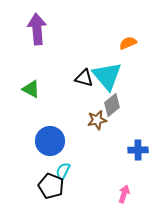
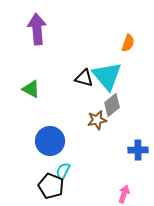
orange semicircle: rotated 132 degrees clockwise
